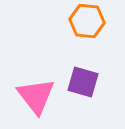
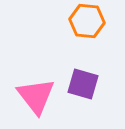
purple square: moved 2 px down
